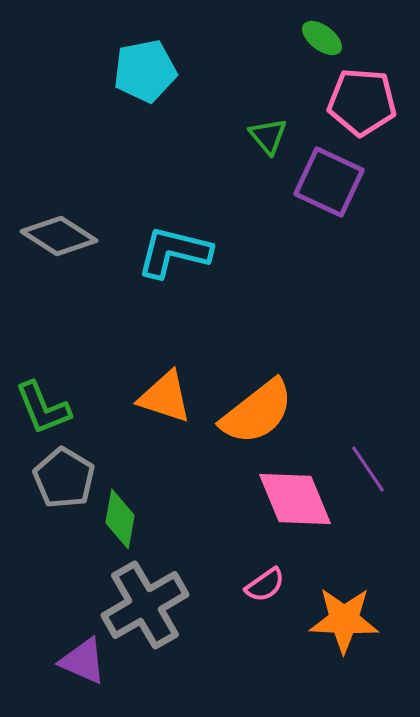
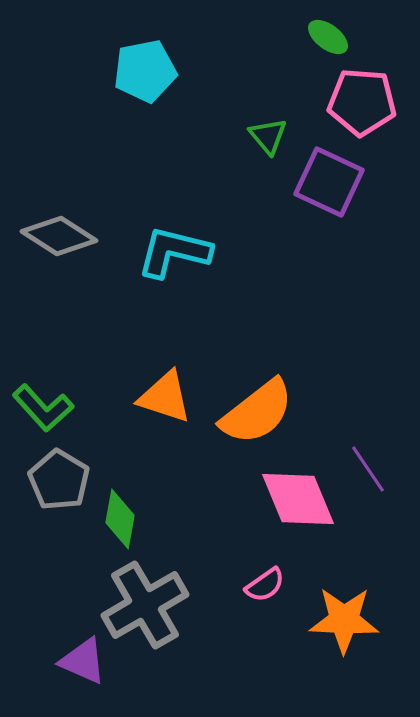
green ellipse: moved 6 px right, 1 px up
green L-shape: rotated 20 degrees counterclockwise
gray pentagon: moved 5 px left, 2 px down
pink diamond: moved 3 px right
